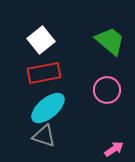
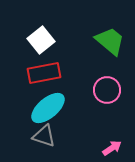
pink arrow: moved 2 px left, 1 px up
